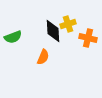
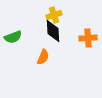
yellow cross: moved 14 px left, 9 px up
orange cross: rotated 18 degrees counterclockwise
